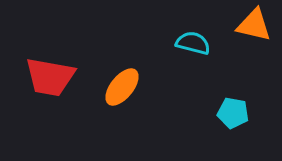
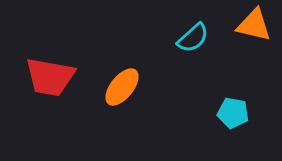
cyan semicircle: moved 5 px up; rotated 124 degrees clockwise
